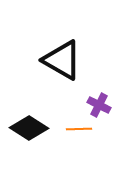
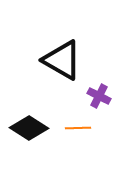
purple cross: moved 9 px up
orange line: moved 1 px left, 1 px up
